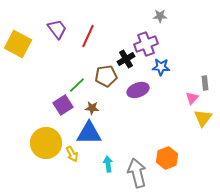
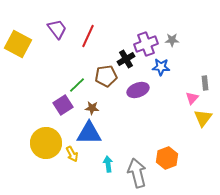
gray star: moved 12 px right, 24 px down
